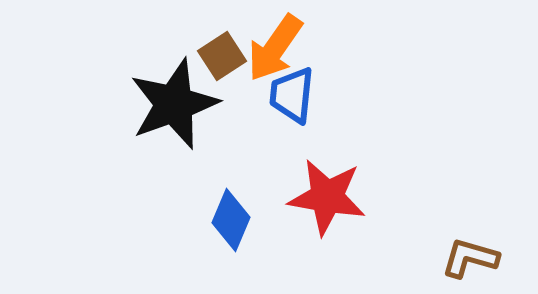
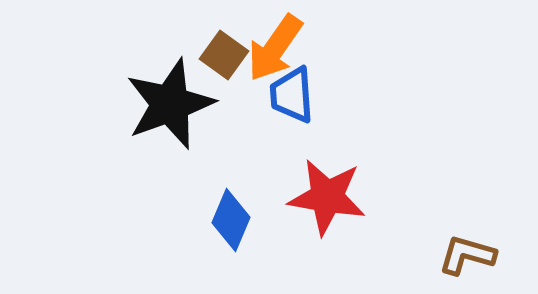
brown square: moved 2 px right, 1 px up; rotated 21 degrees counterclockwise
blue trapezoid: rotated 10 degrees counterclockwise
black star: moved 4 px left
brown L-shape: moved 3 px left, 3 px up
